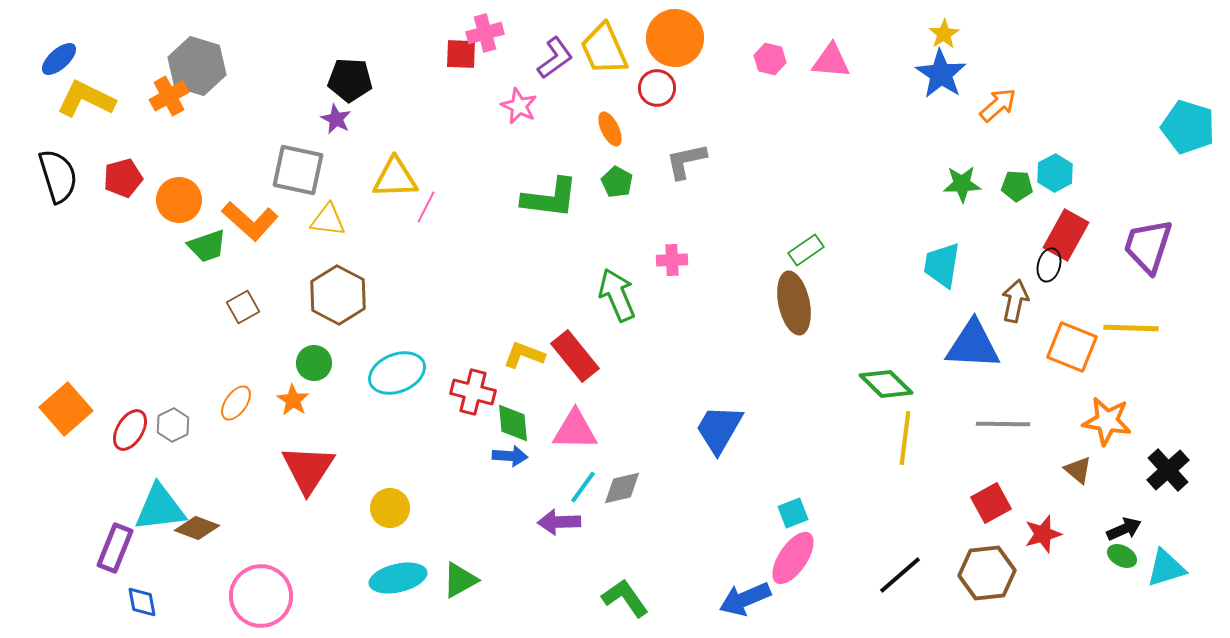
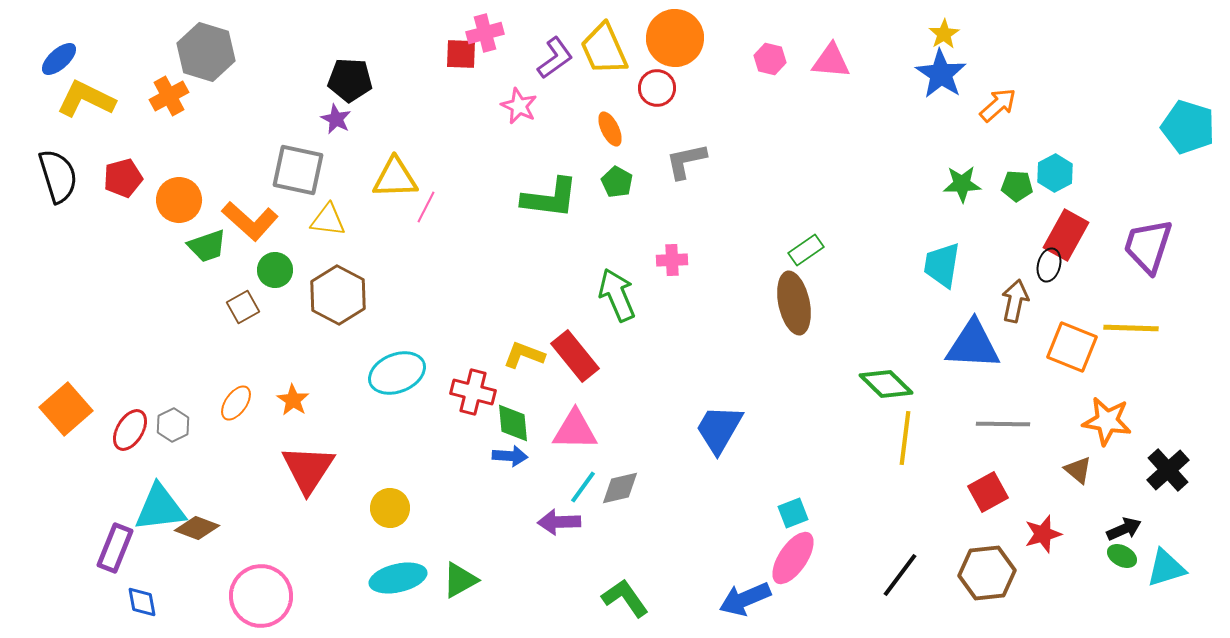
gray hexagon at (197, 66): moved 9 px right, 14 px up
green circle at (314, 363): moved 39 px left, 93 px up
gray diamond at (622, 488): moved 2 px left
red square at (991, 503): moved 3 px left, 11 px up
black line at (900, 575): rotated 12 degrees counterclockwise
